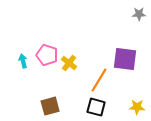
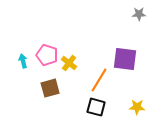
brown square: moved 18 px up
